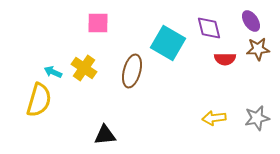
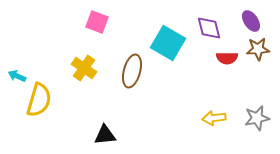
pink square: moved 1 px left, 1 px up; rotated 20 degrees clockwise
red semicircle: moved 2 px right, 1 px up
cyan arrow: moved 36 px left, 4 px down
